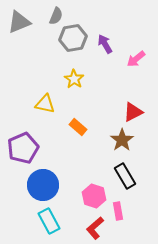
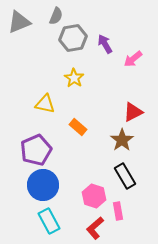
pink arrow: moved 3 px left
yellow star: moved 1 px up
purple pentagon: moved 13 px right, 2 px down
